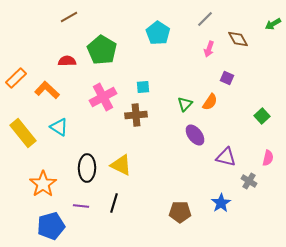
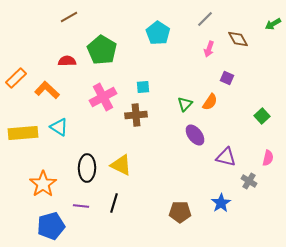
yellow rectangle: rotated 56 degrees counterclockwise
